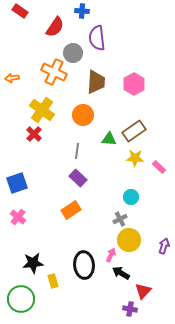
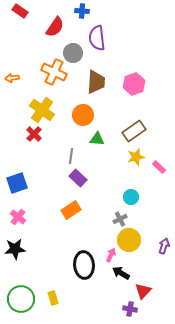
pink hexagon: rotated 10 degrees clockwise
green triangle: moved 12 px left
gray line: moved 6 px left, 5 px down
yellow star: moved 1 px right, 1 px up; rotated 18 degrees counterclockwise
black star: moved 18 px left, 14 px up
yellow rectangle: moved 17 px down
